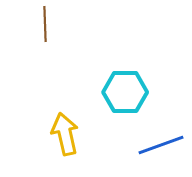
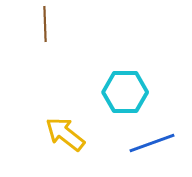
yellow arrow: rotated 39 degrees counterclockwise
blue line: moved 9 px left, 2 px up
